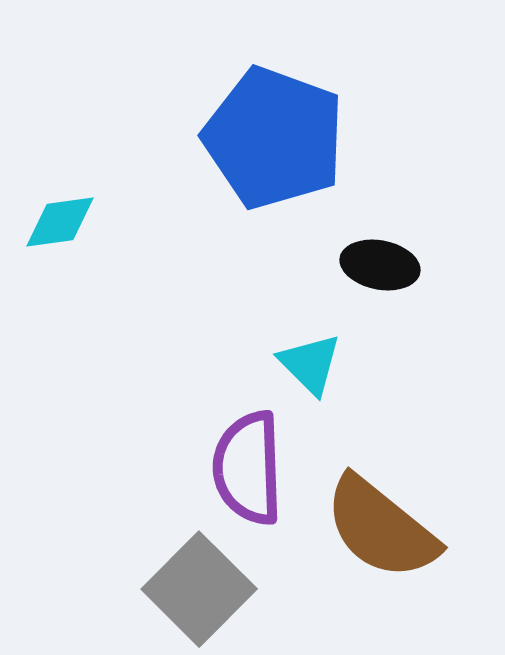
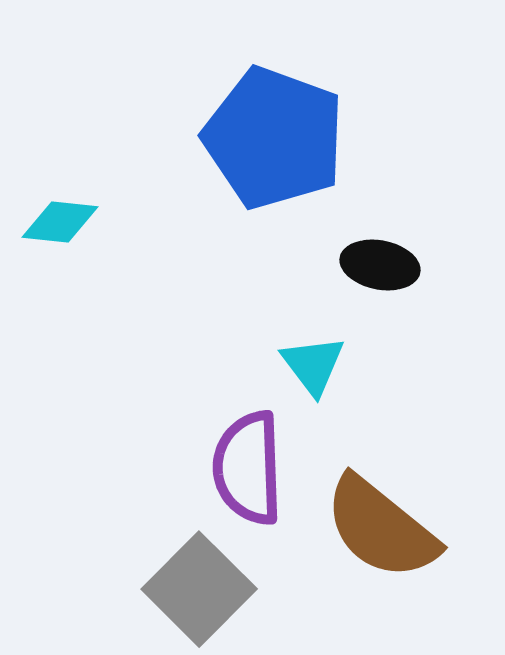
cyan diamond: rotated 14 degrees clockwise
cyan triangle: moved 3 px right, 1 px down; rotated 8 degrees clockwise
